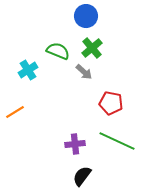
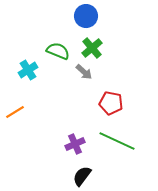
purple cross: rotated 18 degrees counterclockwise
